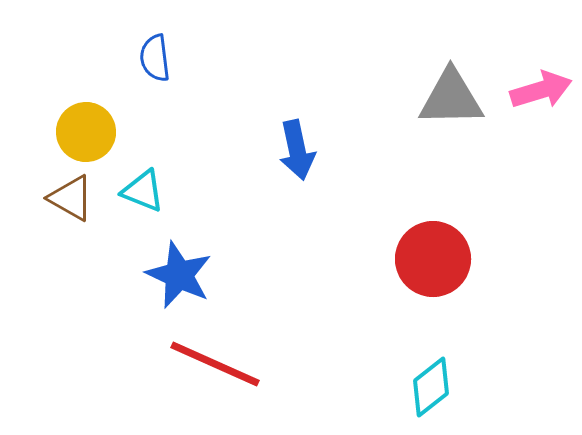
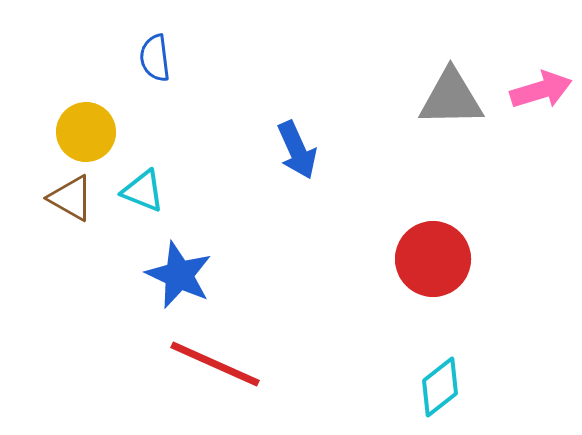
blue arrow: rotated 12 degrees counterclockwise
cyan diamond: moved 9 px right
